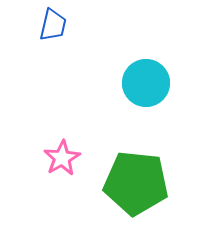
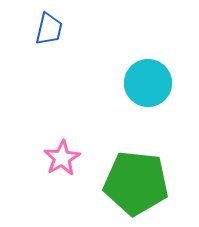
blue trapezoid: moved 4 px left, 4 px down
cyan circle: moved 2 px right
